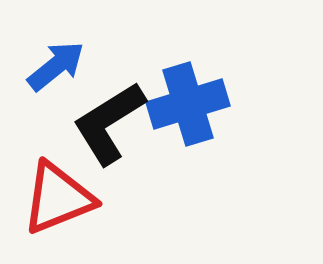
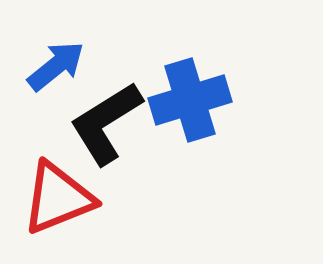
blue cross: moved 2 px right, 4 px up
black L-shape: moved 3 px left
